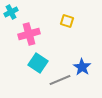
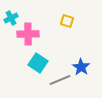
cyan cross: moved 6 px down
pink cross: moved 1 px left; rotated 15 degrees clockwise
blue star: moved 1 px left
